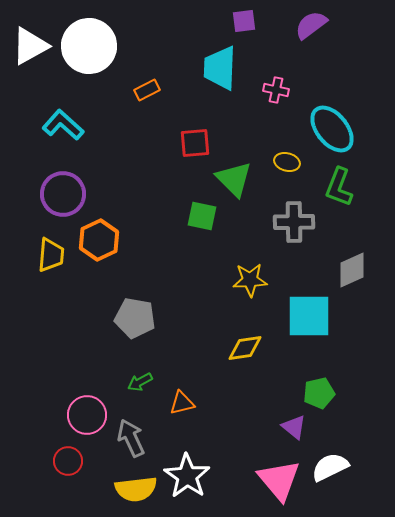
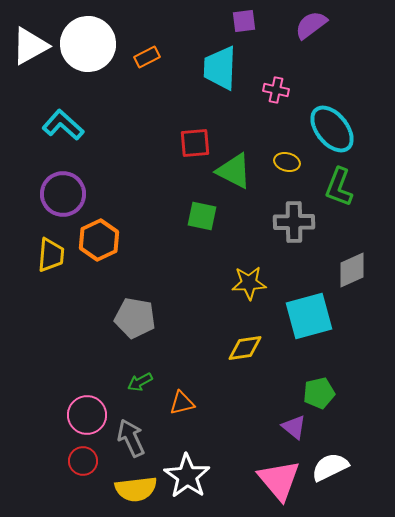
white circle: moved 1 px left, 2 px up
orange rectangle: moved 33 px up
green triangle: moved 8 px up; rotated 18 degrees counterclockwise
yellow star: moved 1 px left, 3 px down
cyan square: rotated 15 degrees counterclockwise
red circle: moved 15 px right
